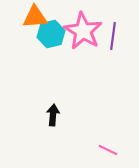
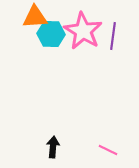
cyan hexagon: rotated 16 degrees clockwise
black arrow: moved 32 px down
